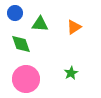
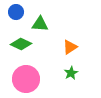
blue circle: moved 1 px right, 1 px up
orange triangle: moved 4 px left, 20 px down
green diamond: rotated 45 degrees counterclockwise
